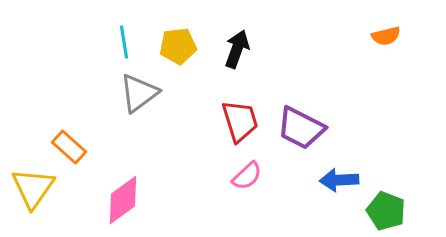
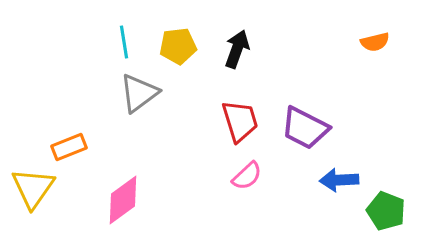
orange semicircle: moved 11 px left, 6 px down
purple trapezoid: moved 4 px right
orange rectangle: rotated 64 degrees counterclockwise
